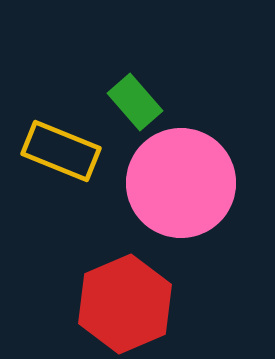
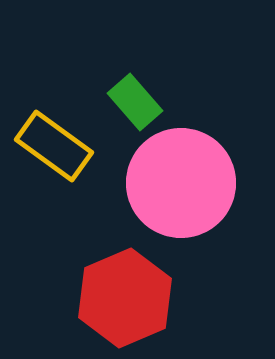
yellow rectangle: moved 7 px left, 5 px up; rotated 14 degrees clockwise
red hexagon: moved 6 px up
